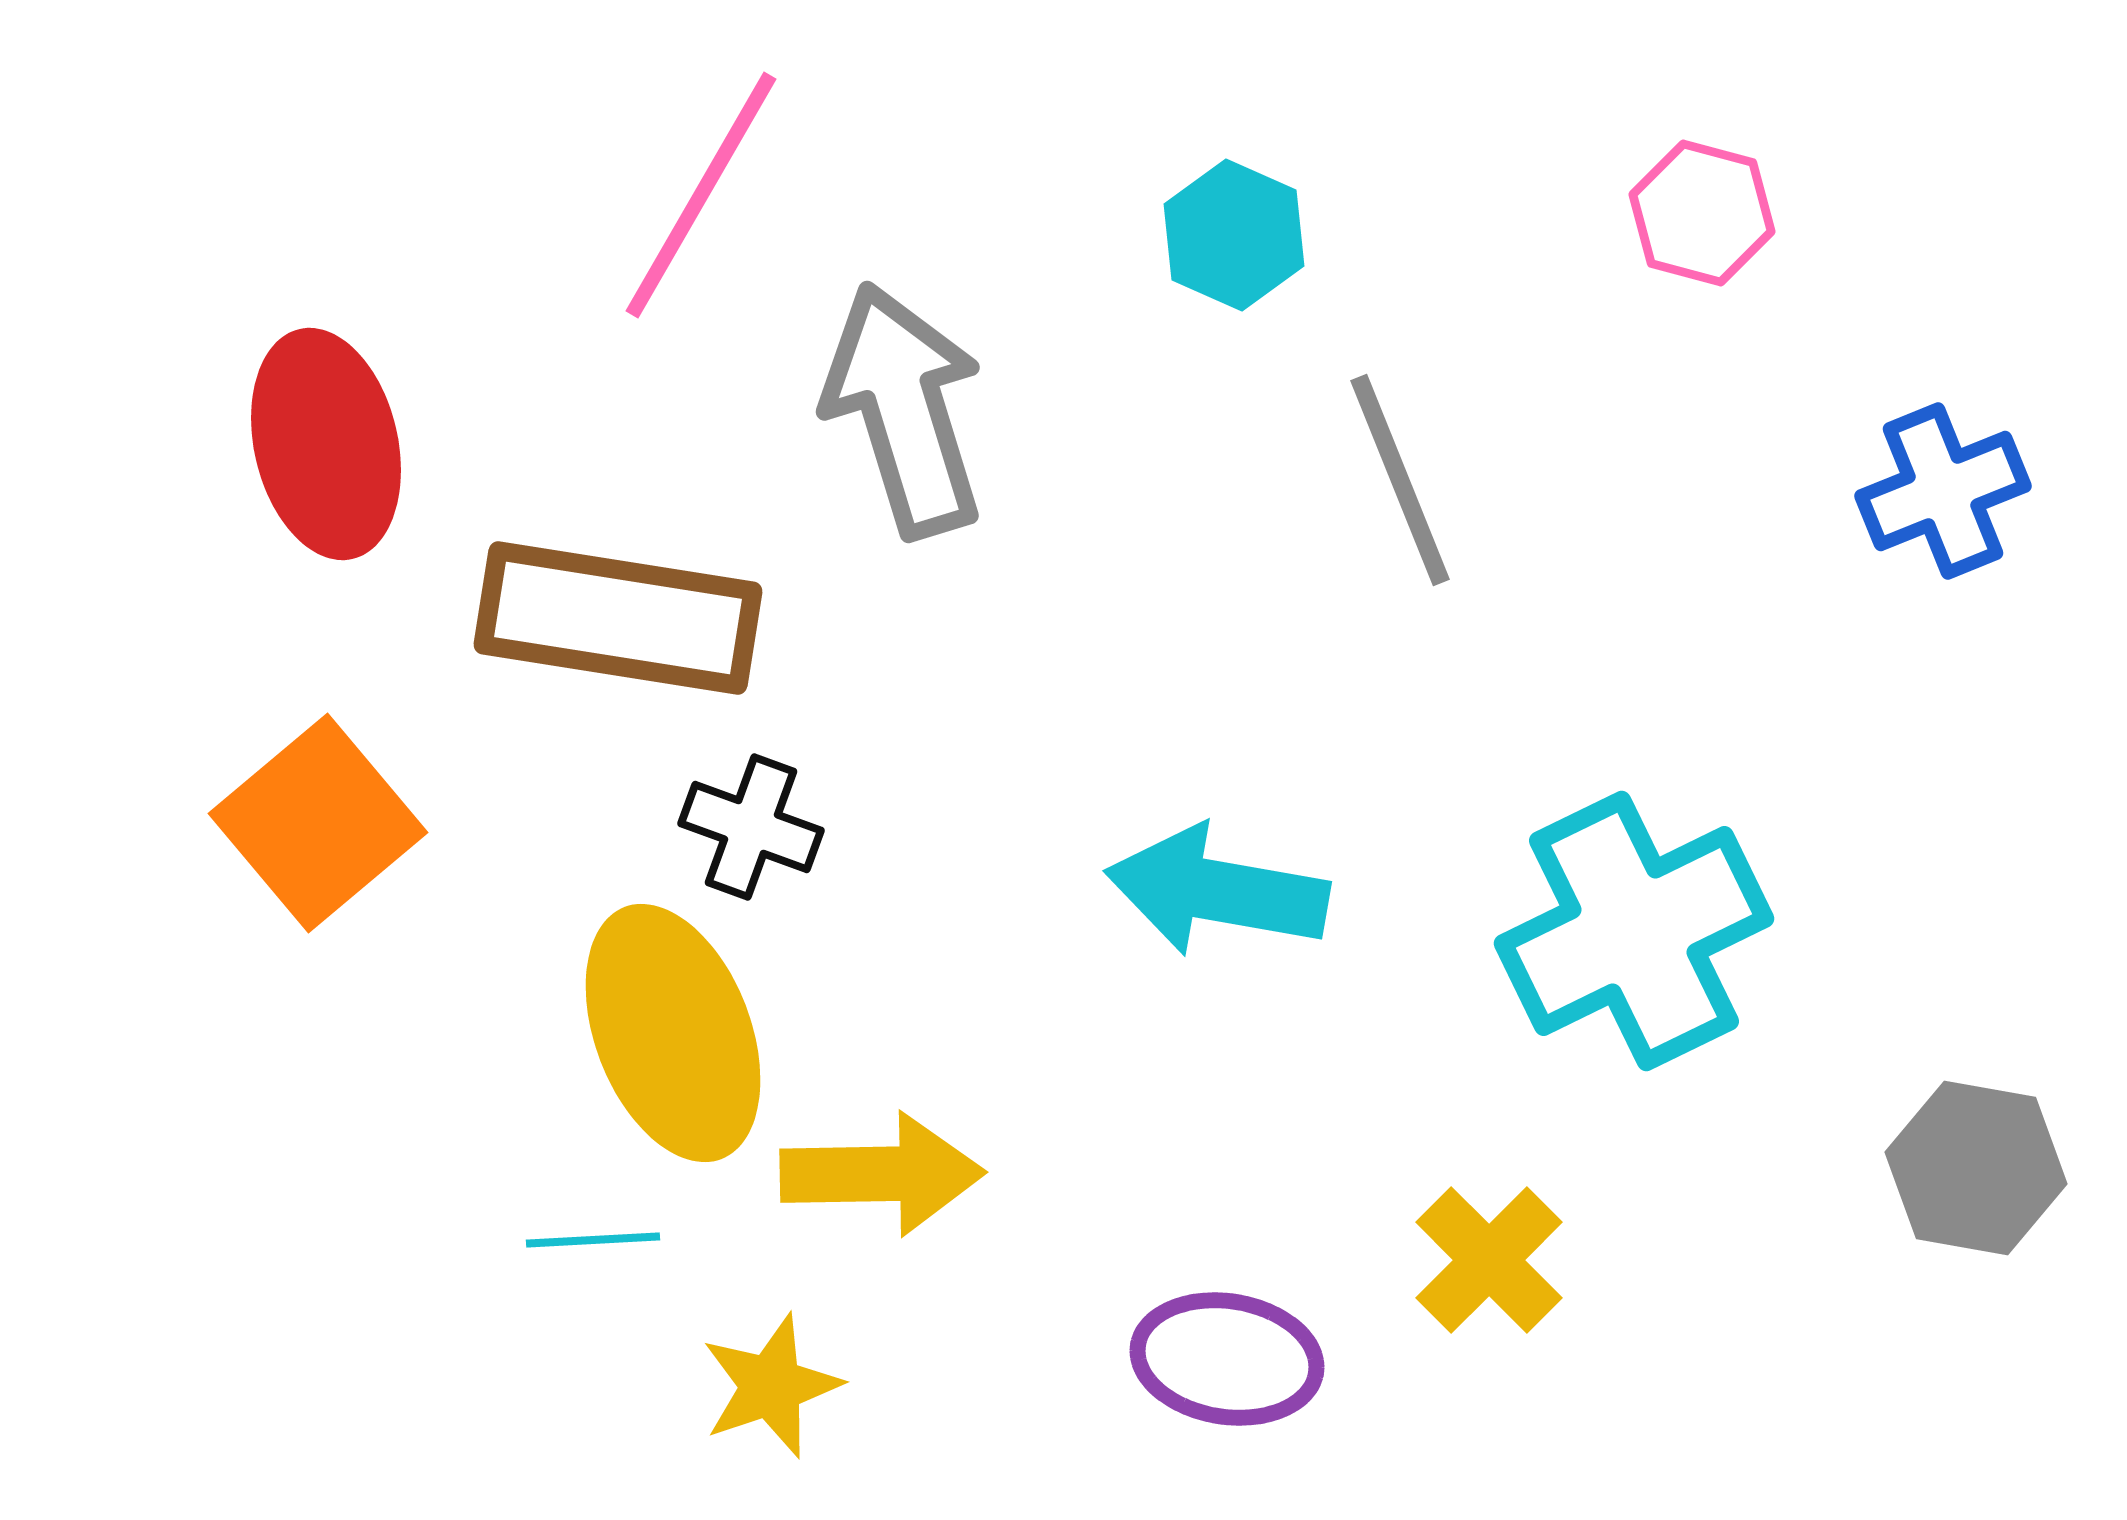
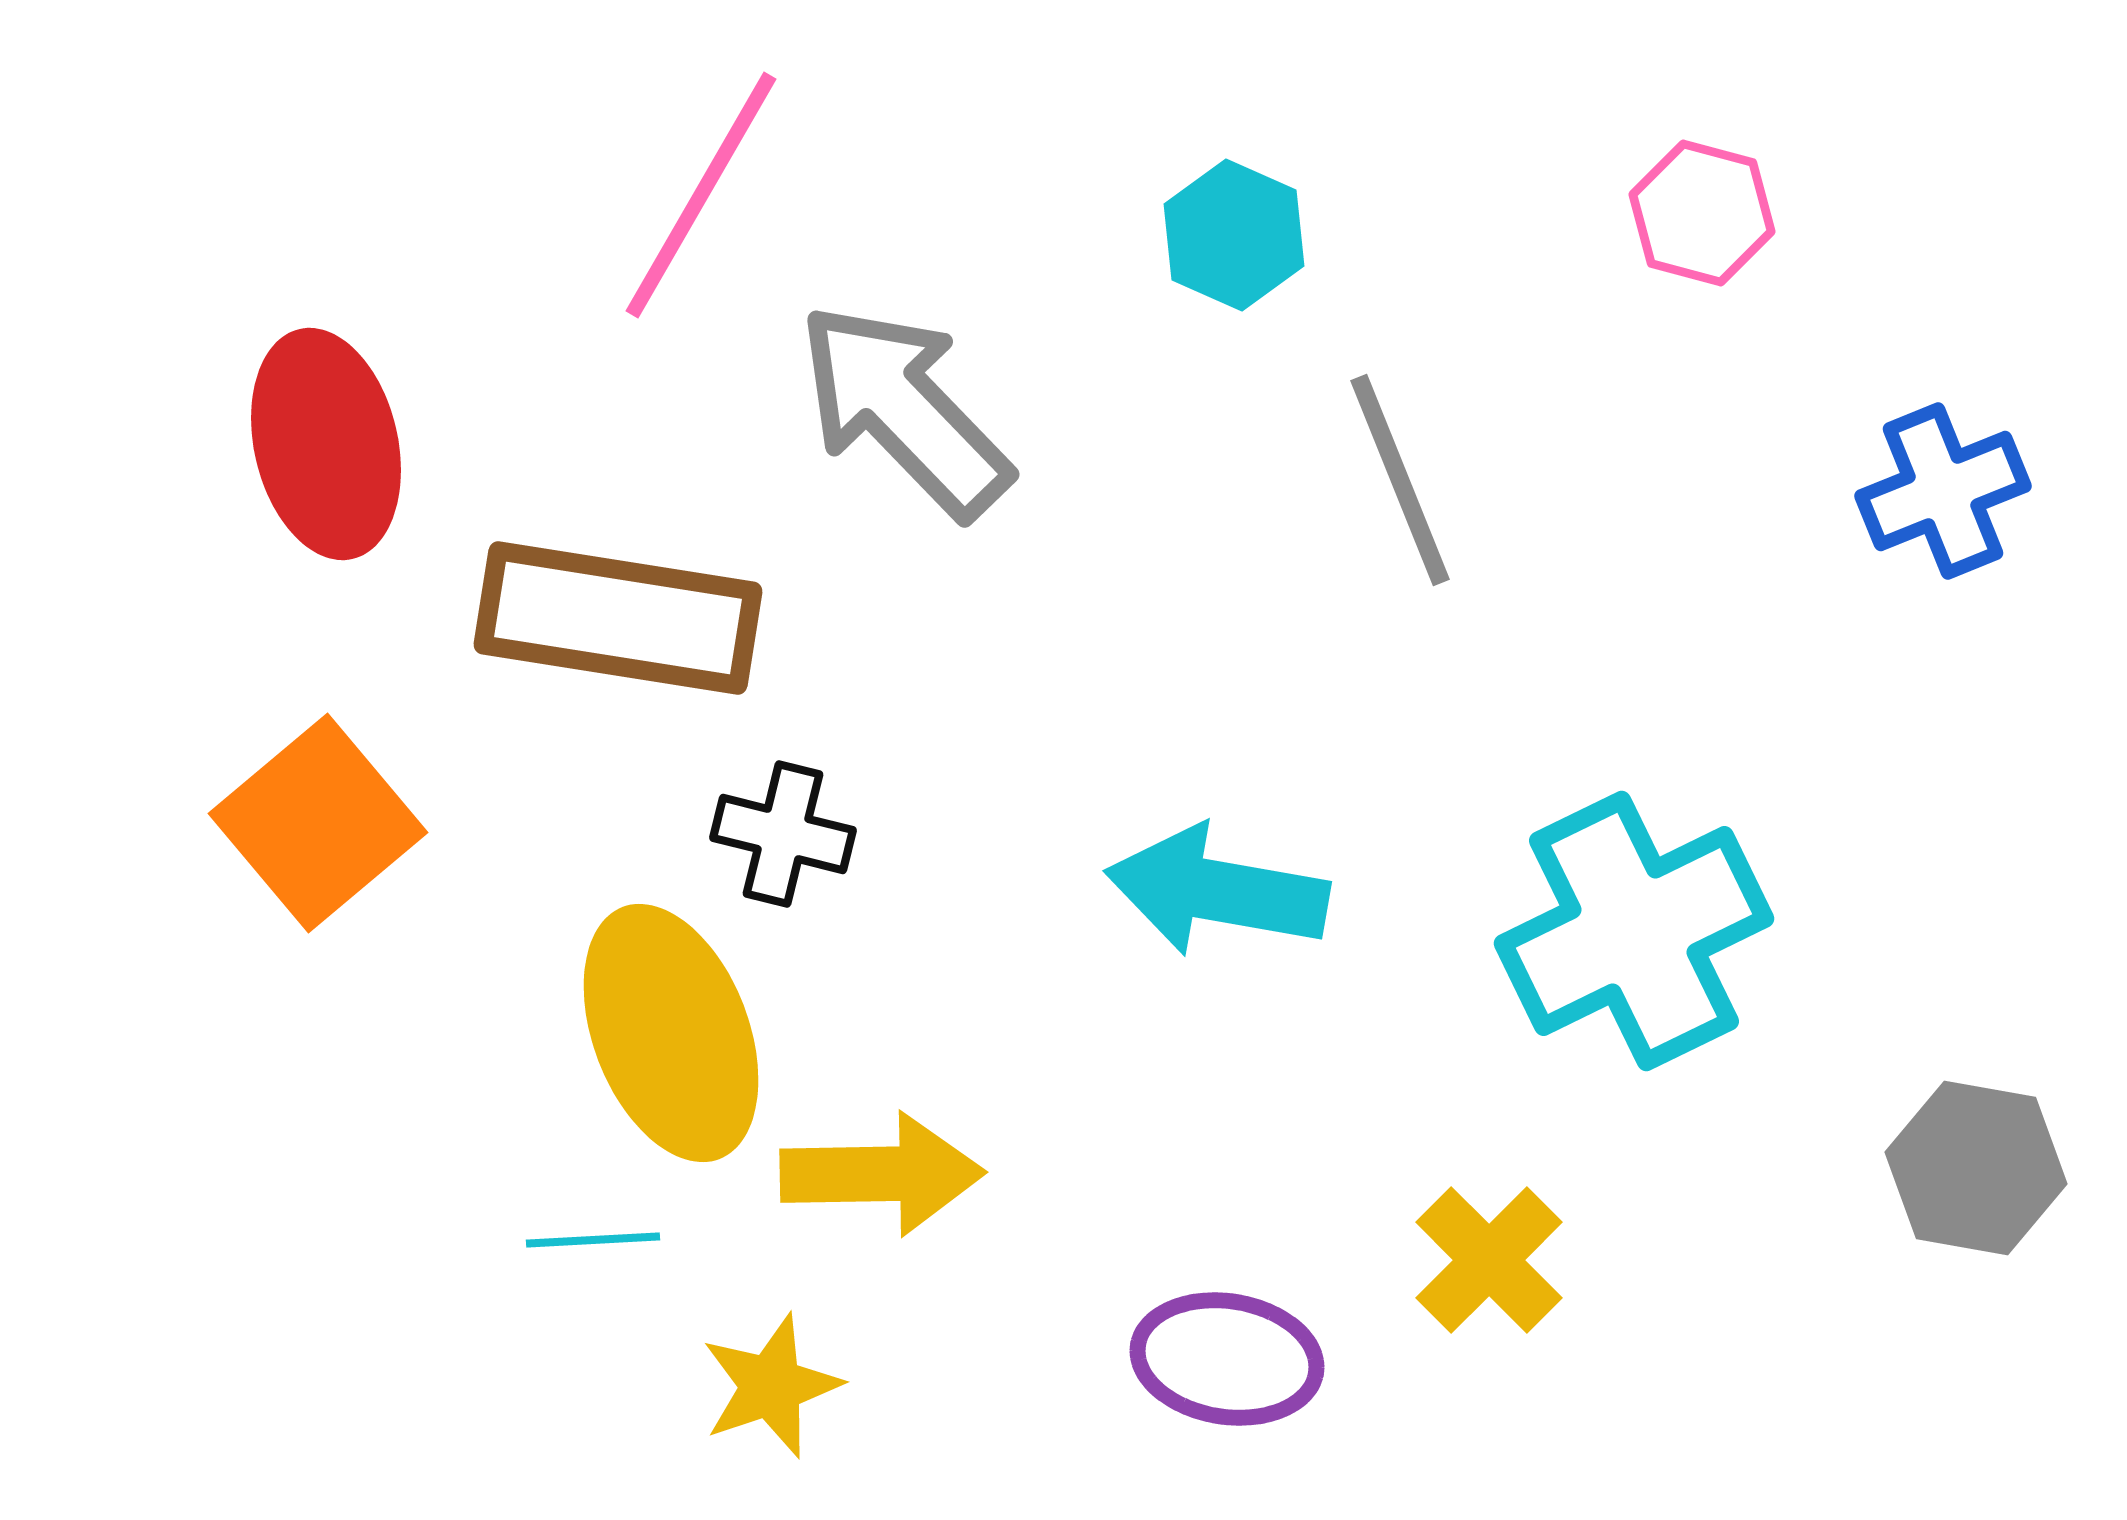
gray arrow: rotated 27 degrees counterclockwise
black cross: moved 32 px right, 7 px down; rotated 6 degrees counterclockwise
yellow ellipse: moved 2 px left
